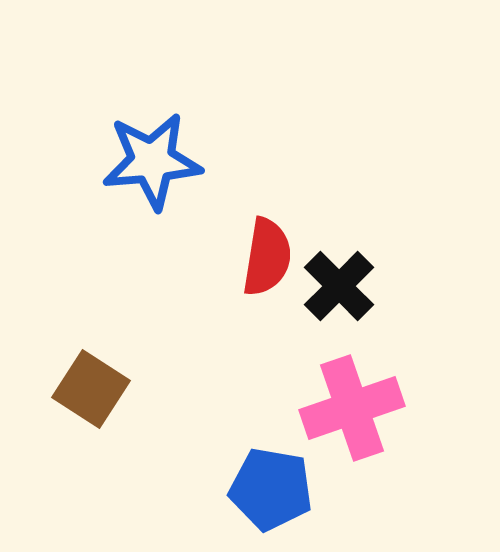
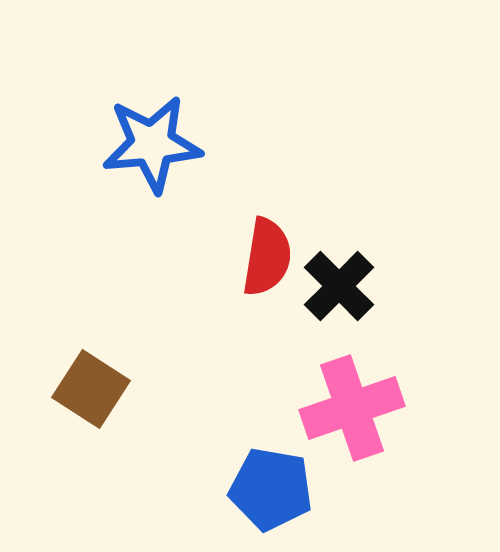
blue star: moved 17 px up
